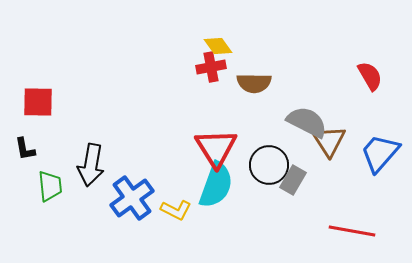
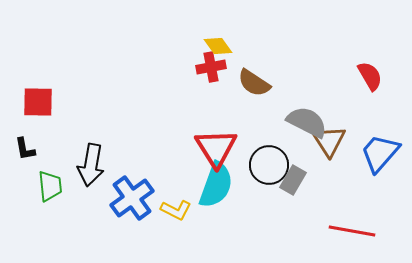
brown semicircle: rotated 32 degrees clockwise
